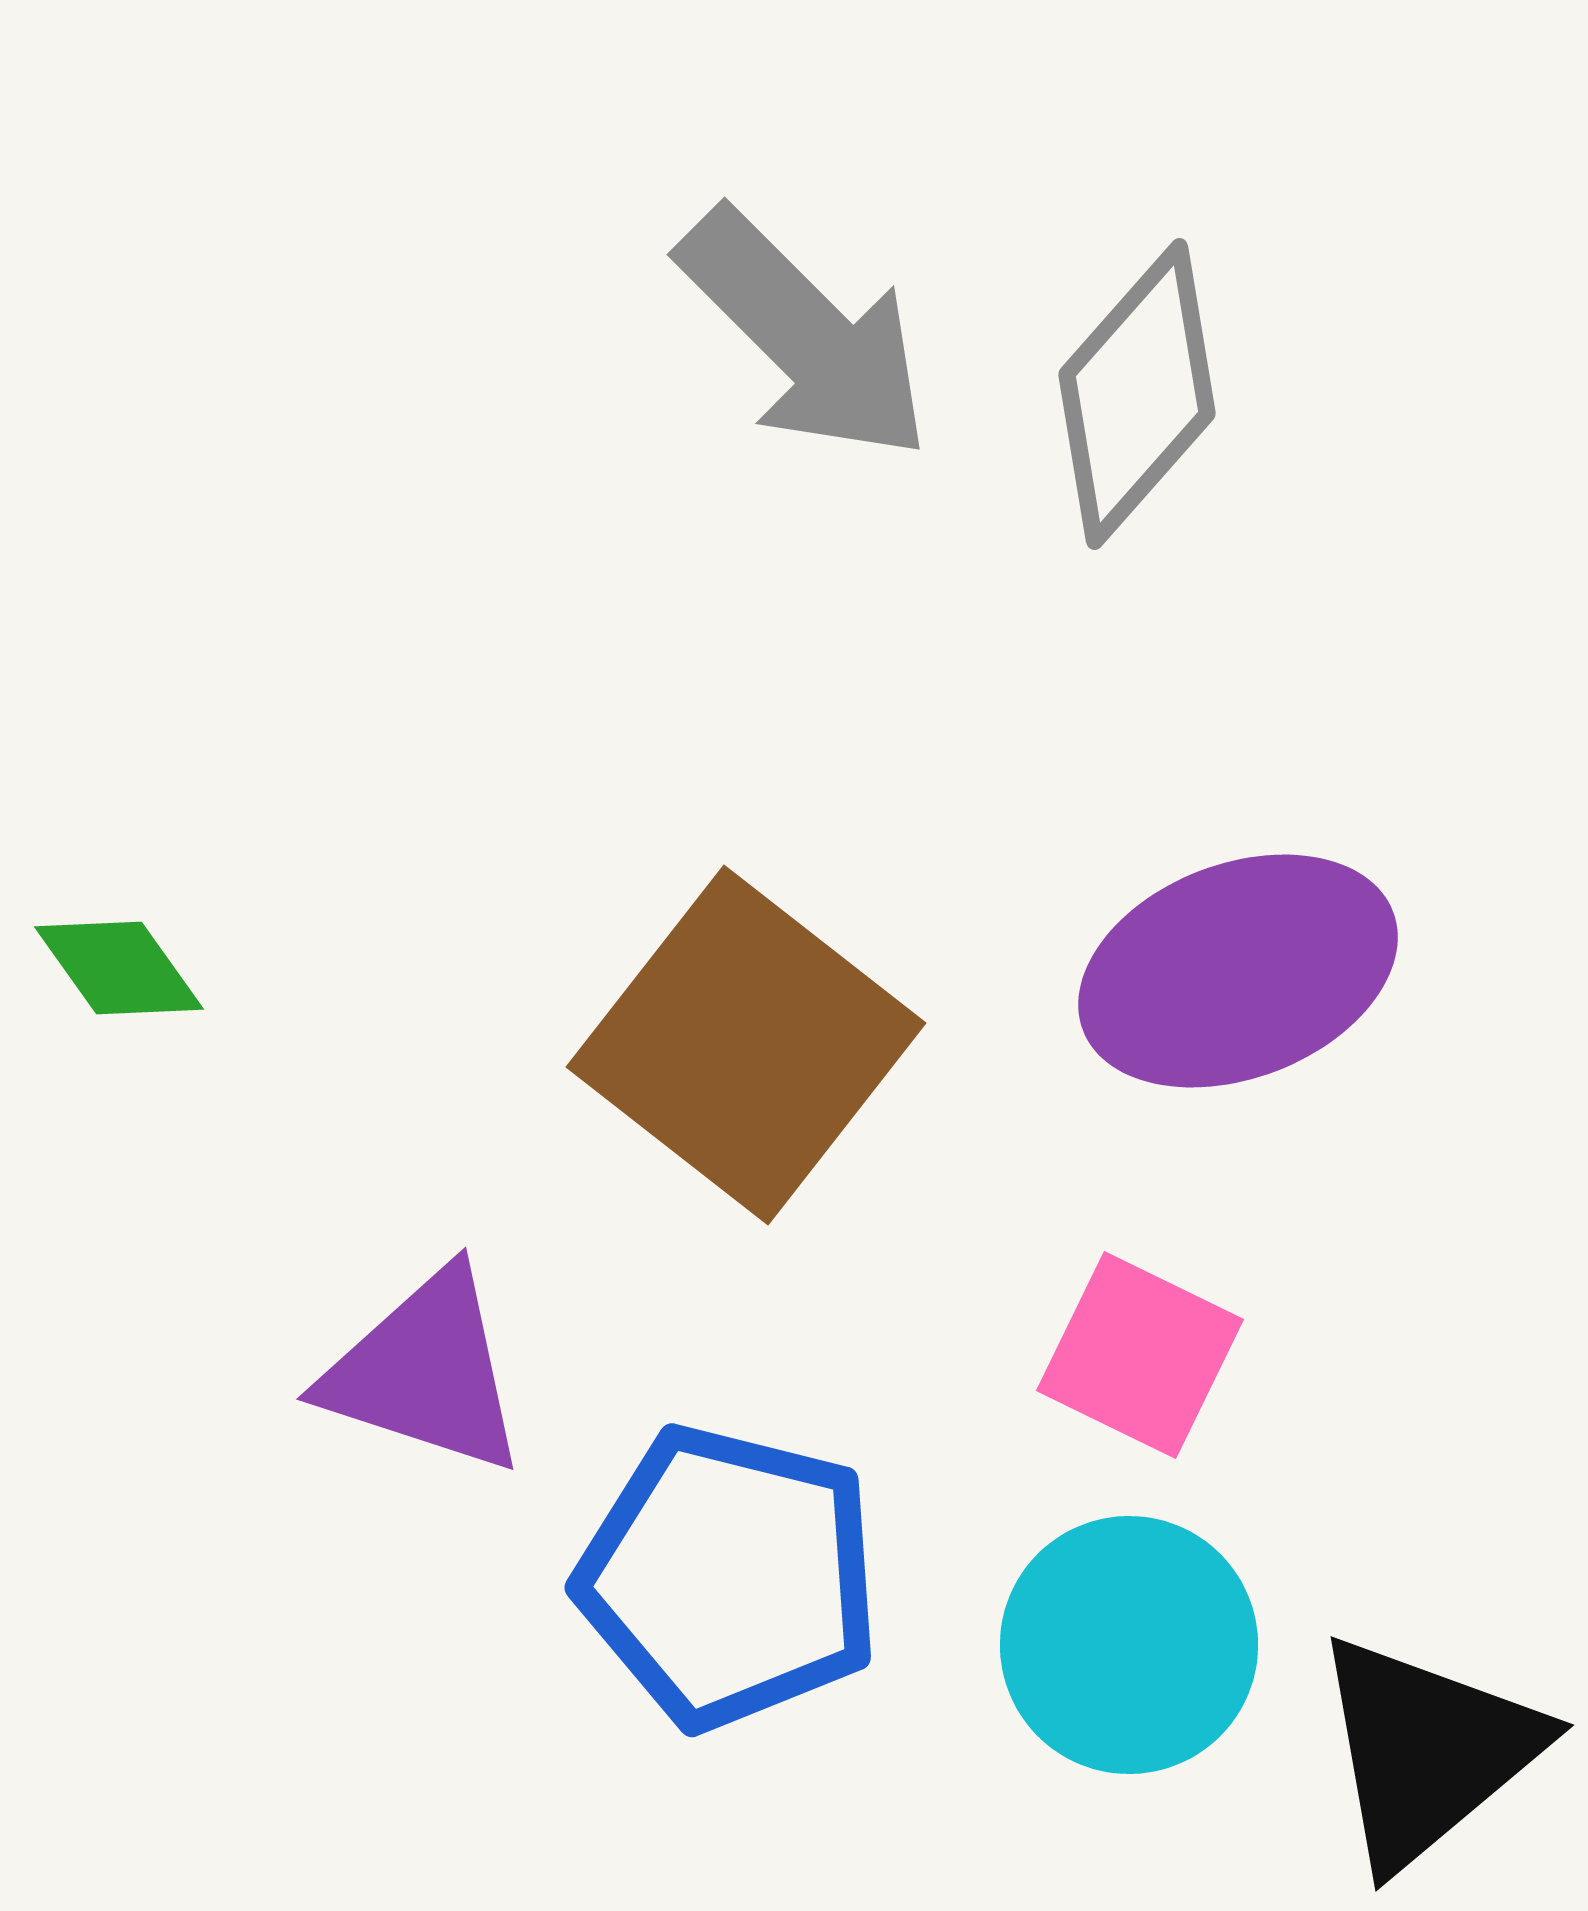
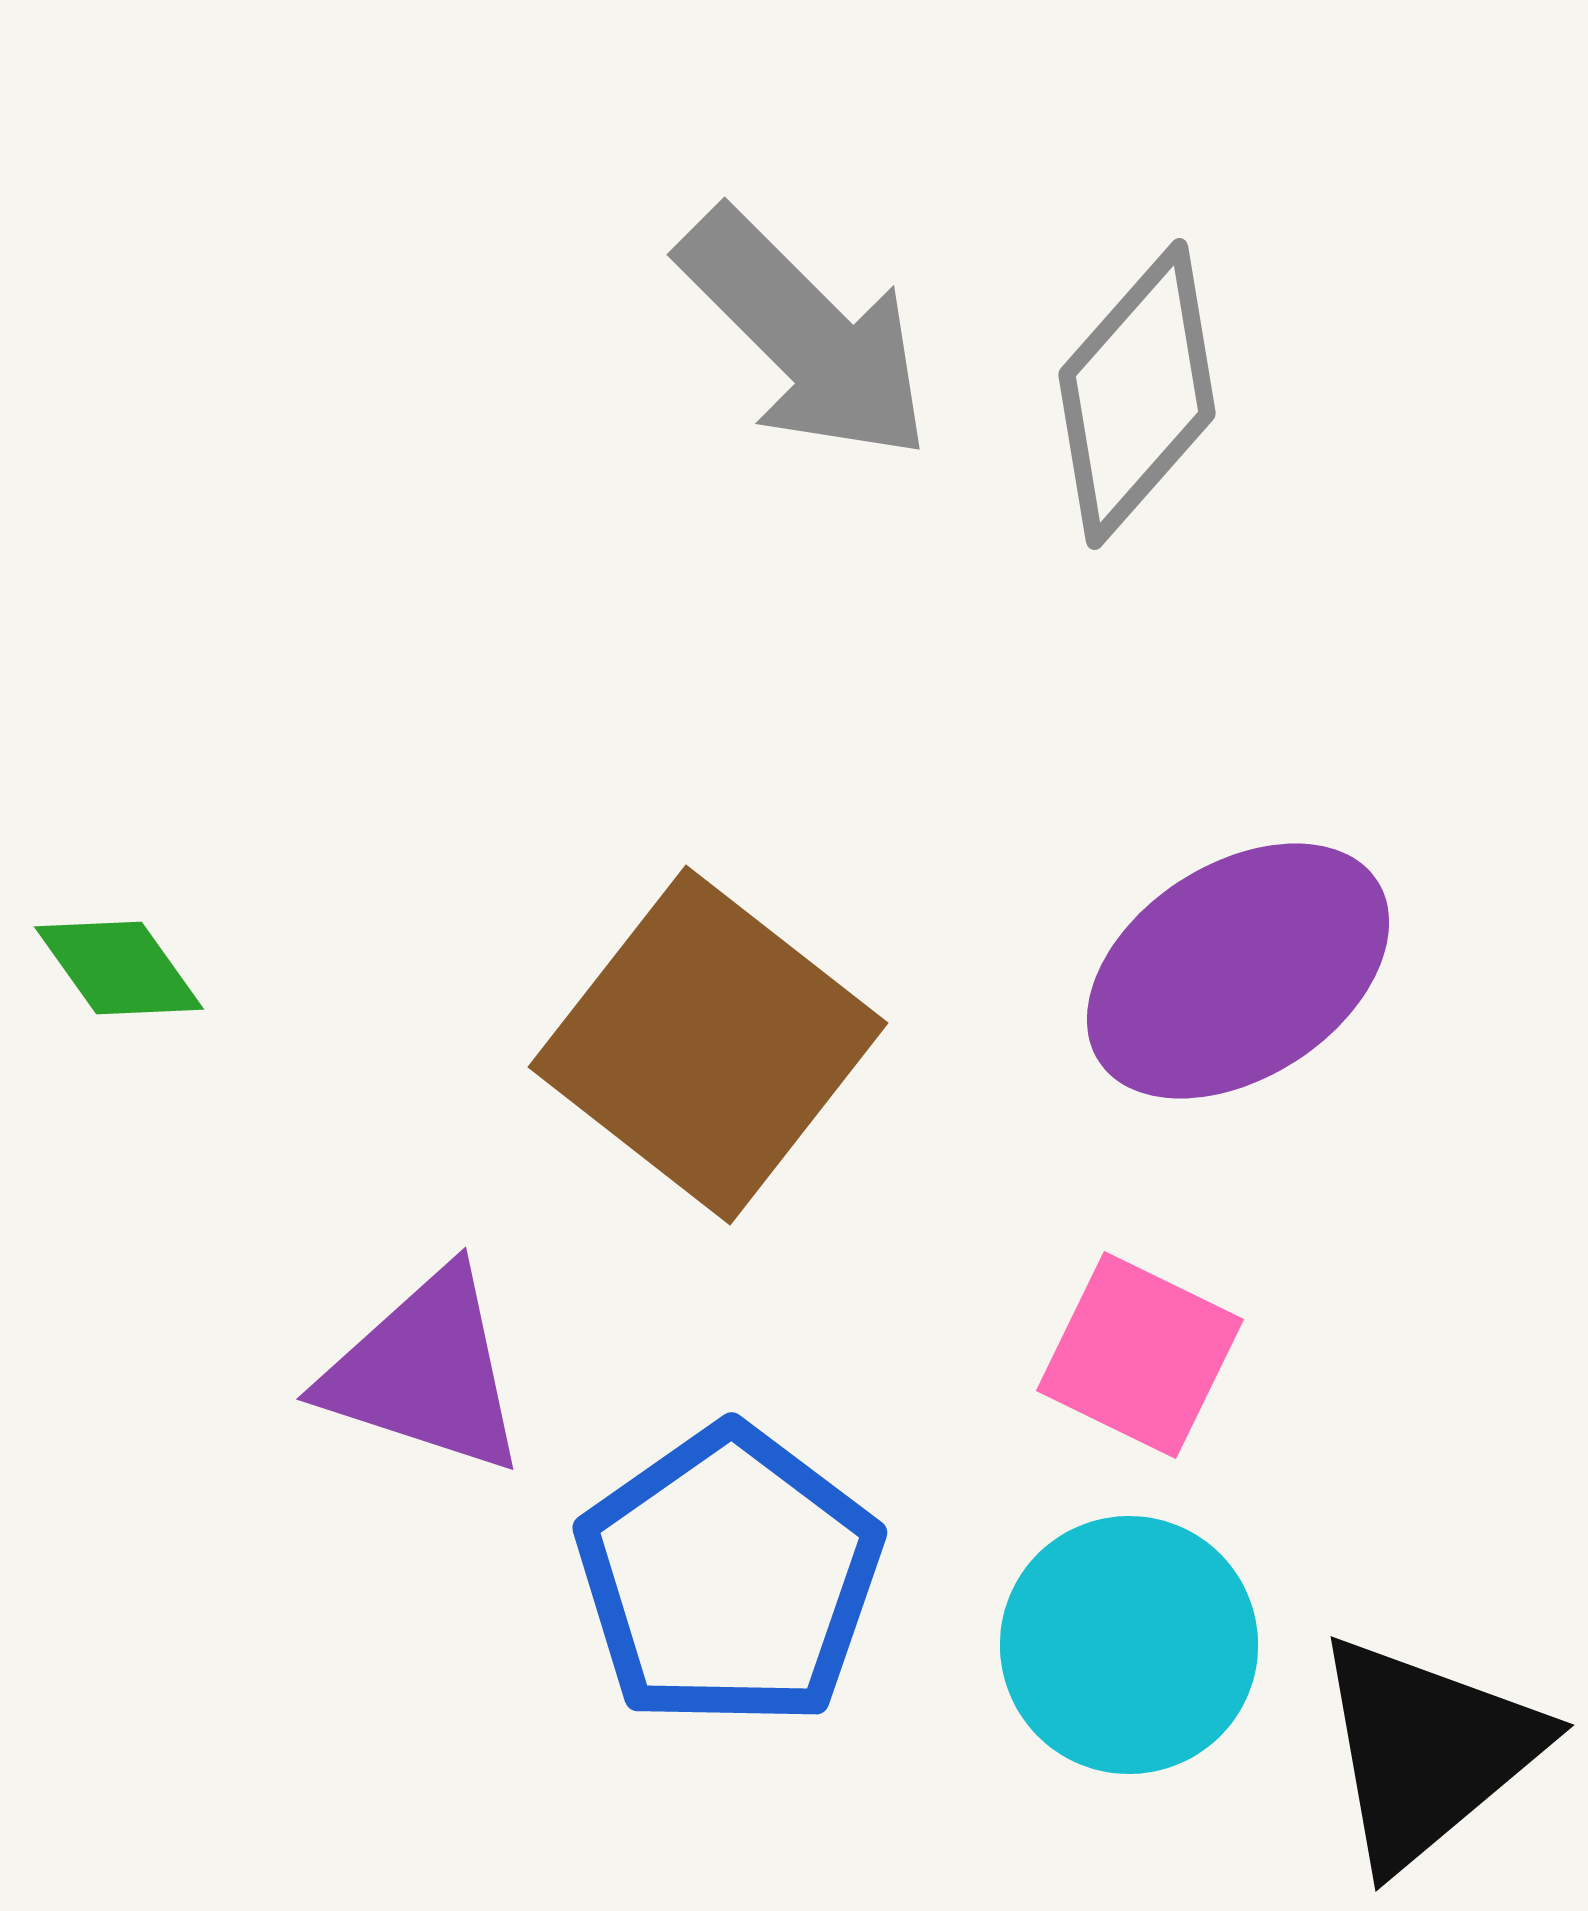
purple ellipse: rotated 12 degrees counterclockwise
brown square: moved 38 px left
blue pentagon: rotated 23 degrees clockwise
